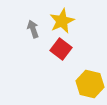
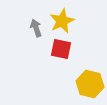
gray arrow: moved 3 px right, 1 px up
red square: rotated 25 degrees counterclockwise
